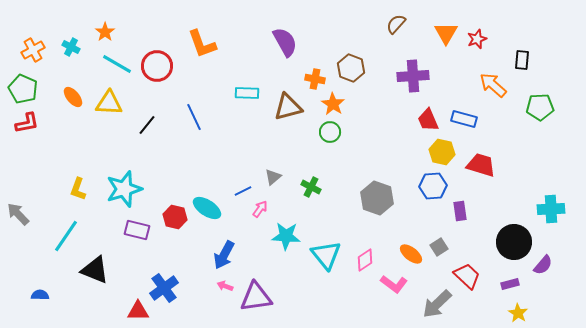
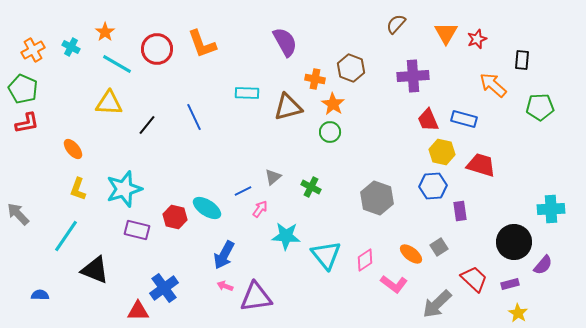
red circle at (157, 66): moved 17 px up
orange ellipse at (73, 97): moved 52 px down
red trapezoid at (467, 276): moved 7 px right, 3 px down
